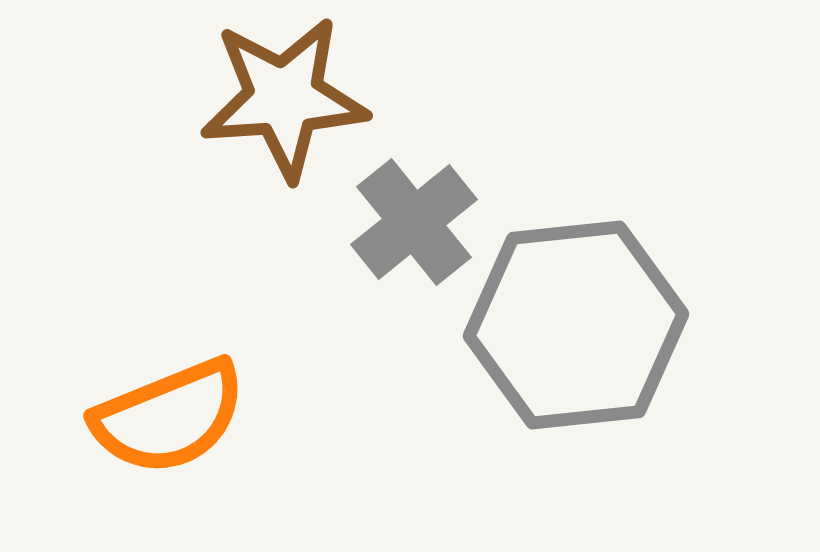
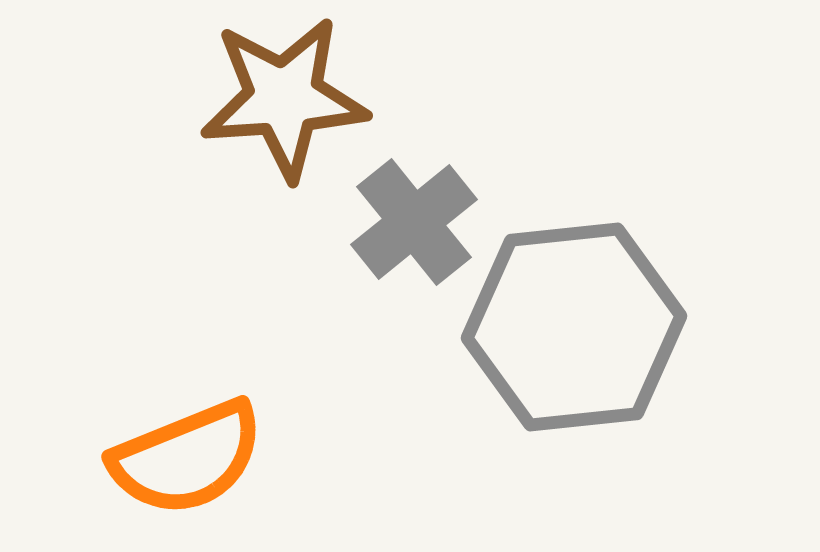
gray hexagon: moved 2 px left, 2 px down
orange semicircle: moved 18 px right, 41 px down
